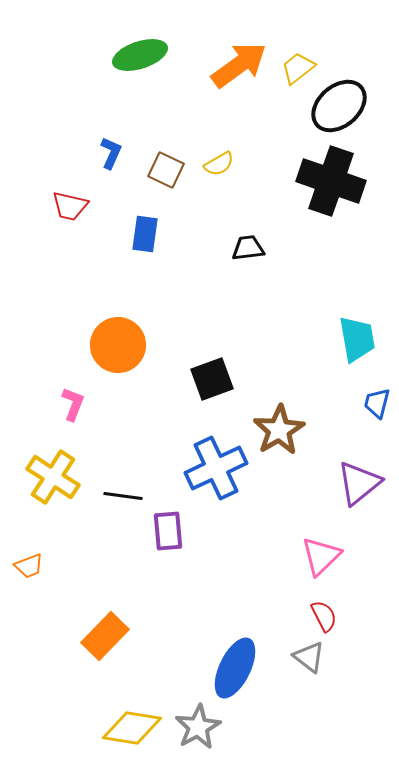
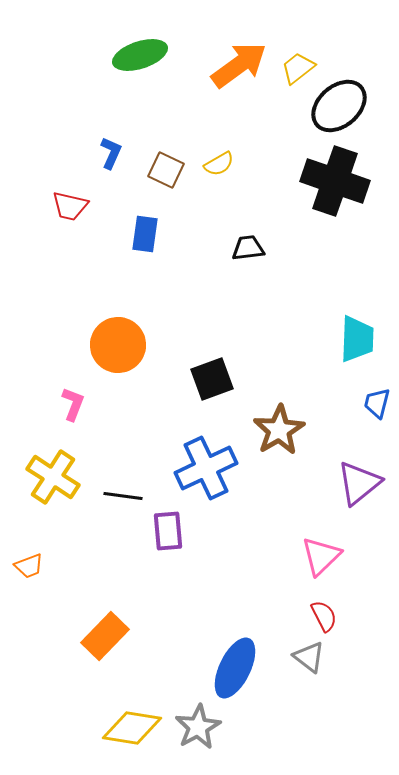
black cross: moved 4 px right
cyan trapezoid: rotated 12 degrees clockwise
blue cross: moved 10 px left
